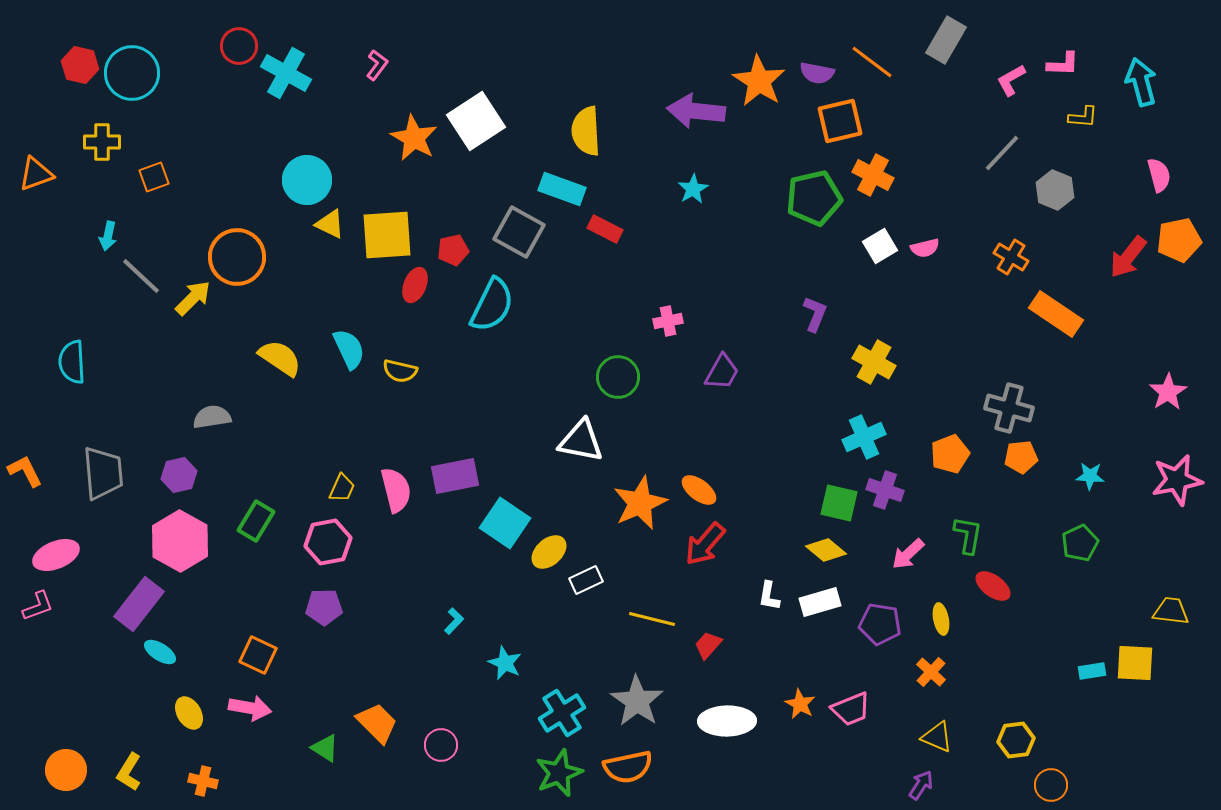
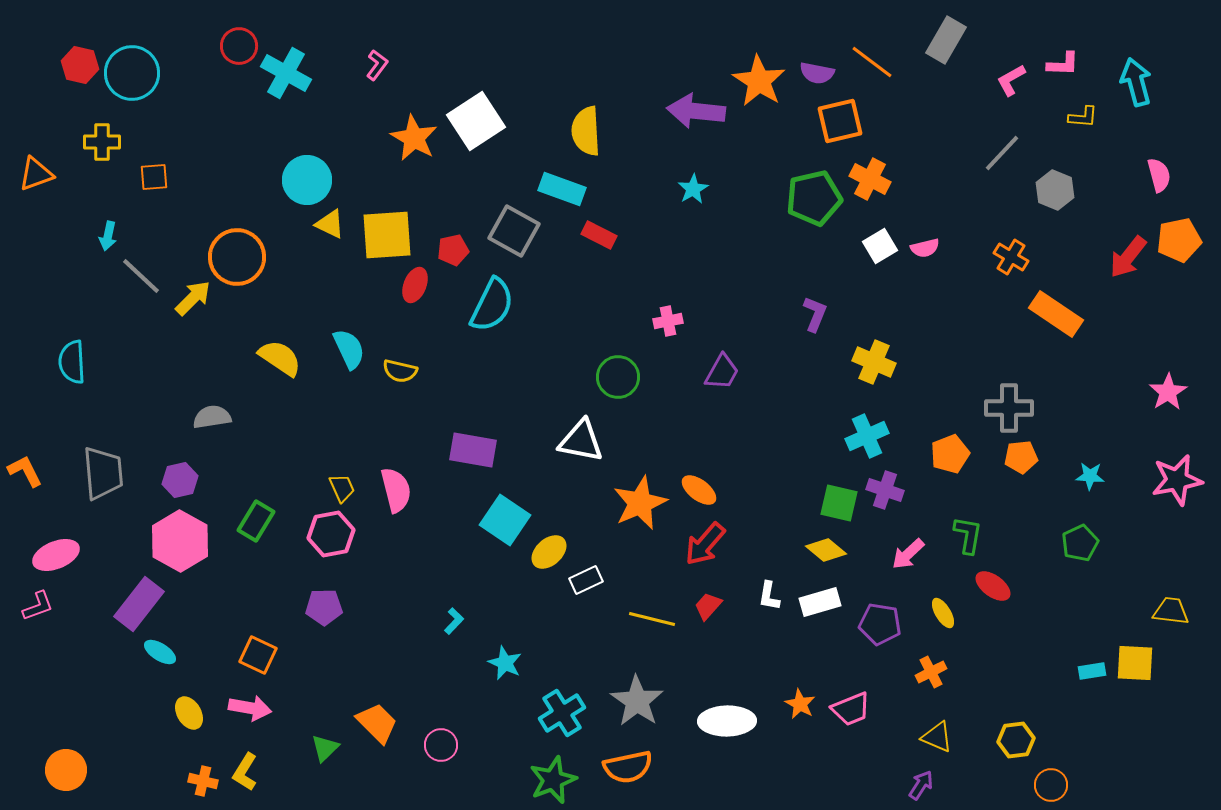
cyan arrow at (1141, 82): moved 5 px left
orange cross at (873, 175): moved 3 px left, 4 px down
orange square at (154, 177): rotated 16 degrees clockwise
red rectangle at (605, 229): moved 6 px left, 6 px down
gray square at (519, 232): moved 5 px left, 1 px up
yellow cross at (874, 362): rotated 6 degrees counterclockwise
gray cross at (1009, 408): rotated 15 degrees counterclockwise
cyan cross at (864, 437): moved 3 px right, 1 px up
purple hexagon at (179, 475): moved 1 px right, 5 px down
purple rectangle at (455, 476): moved 18 px right, 26 px up; rotated 21 degrees clockwise
yellow trapezoid at (342, 488): rotated 48 degrees counterclockwise
cyan square at (505, 523): moved 3 px up
pink hexagon at (328, 542): moved 3 px right, 8 px up
yellow ellipse at (941, 619): moved 2 px right, 6 px up; rotated 20 degrees counterclockwise
red trapezoid at (708, 645): moved 39 px up
orange cross at (931, 672): rotated 20 degrees clockwise
green triangle at (325, 748): rotated 44 degrees clockwise
yellow L-shape at (129, 772): moved 116 px right
green star at (559, 773): moved 6 px left, 7 px down
